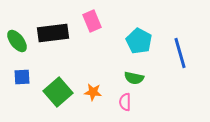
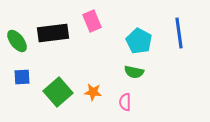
blue line: moved 1 px left, 20 px up; rotated 8 degrees clockwise
green semicircle: moved 6 px up
